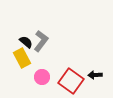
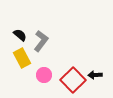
black semicircle: moved 6 px left, 7 px up
pink circle: moved 2 px right, 2 px up
red square: moved 2 px right, 1 px up; rotated 10 degrees clockwise
